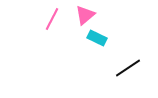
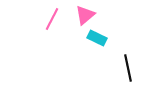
black line: rotated 68 degrees counterclockwise
